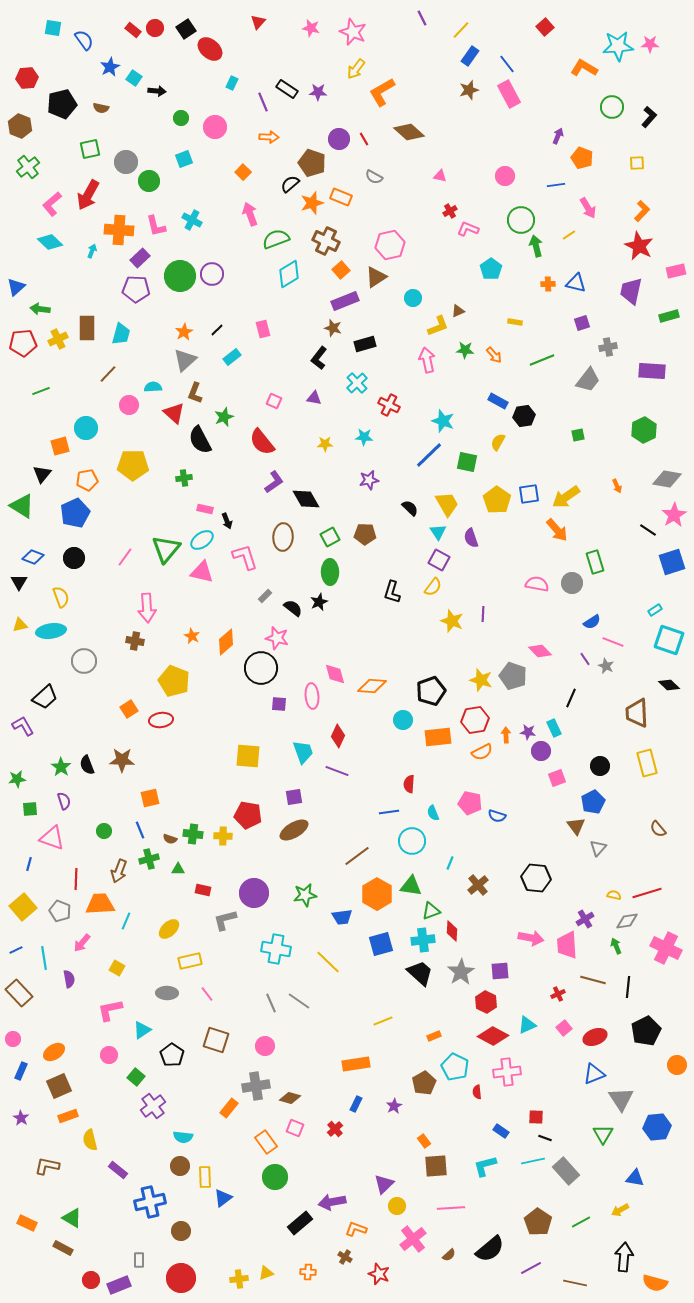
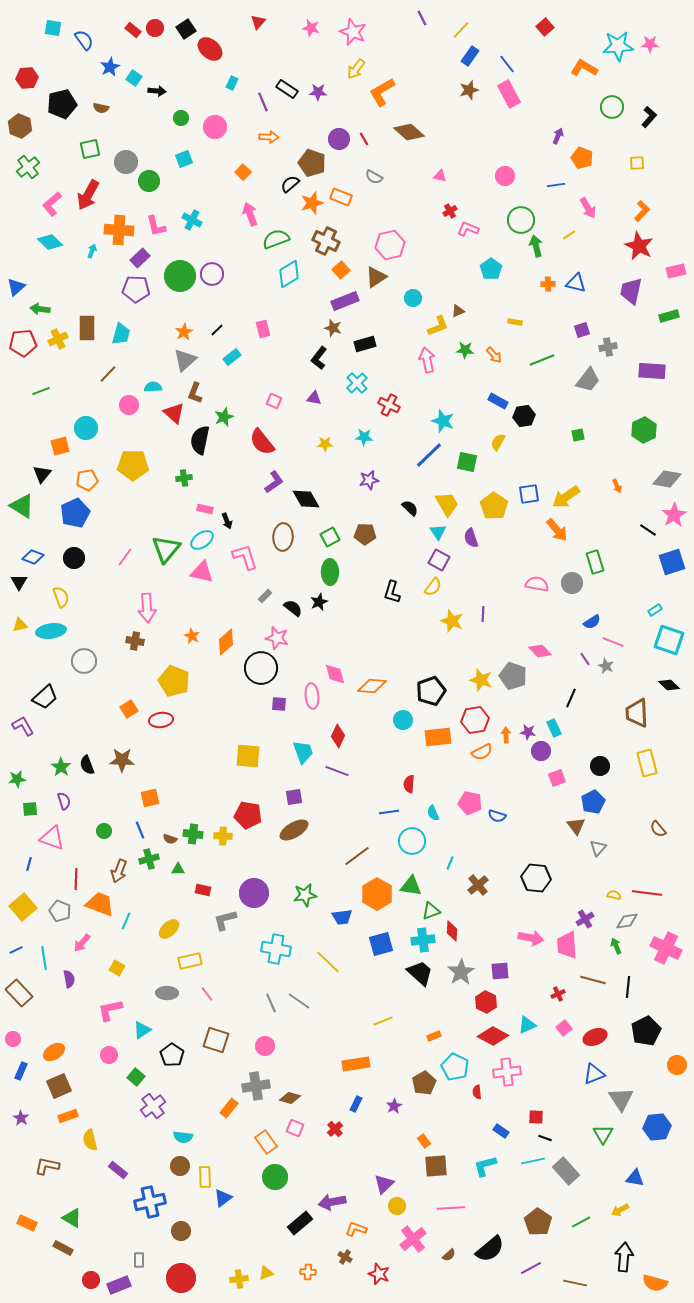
purple square at (582, 323): moved 7 px down
black semicircle at (200, 440): rotated 40 degrees clockwise
yellow pentagon at (497, 500): moved 3 px left, 6 px down
red line at (647, 893): rotated 24 degrees clockwise
orange trapezoid at (100, 904): rotated 24 degrees clockwise
